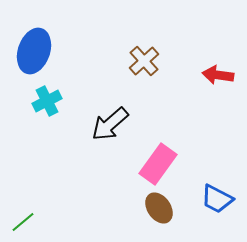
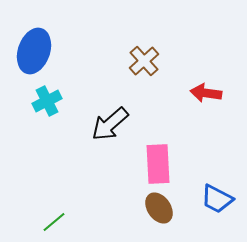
red arrow: moved 12 px left, 18 px down
pink rectangle: rotated 39 degrees counterclockwise
green line: moved 31 px right
